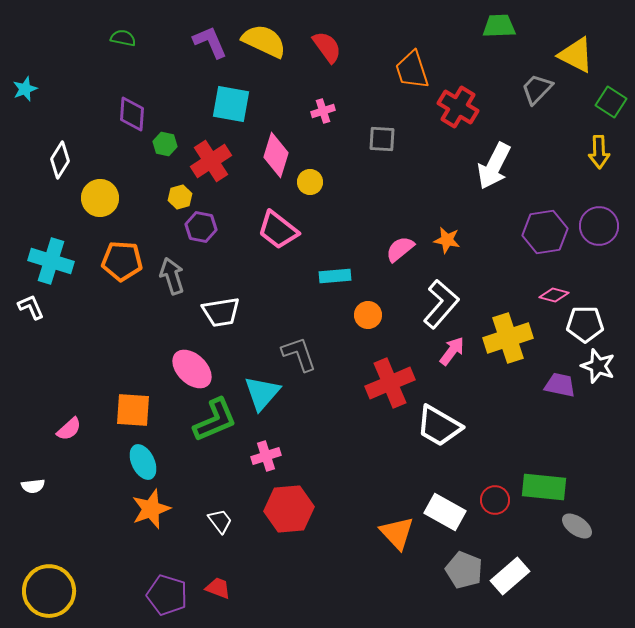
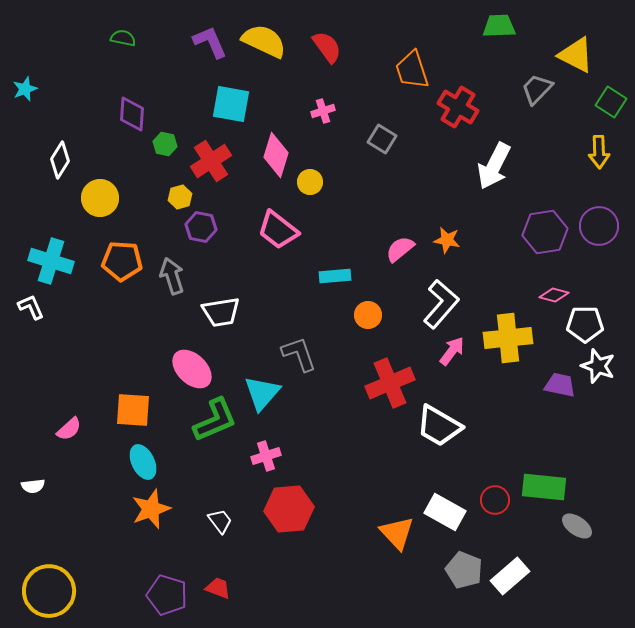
gray square at (382, 139): rotated 28 degrees clockwise
yellow cross at (508, 338): rotated 12 degrees clockwise
